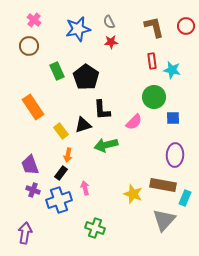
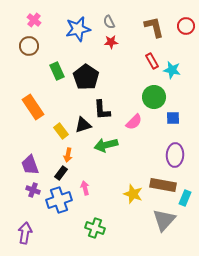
red rectangle: rotated 21 degrees counterclockwise
